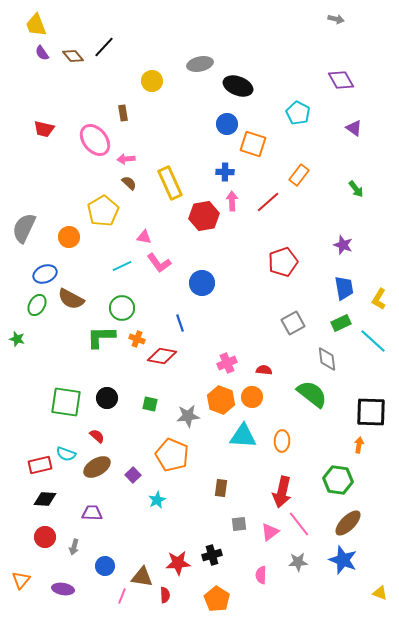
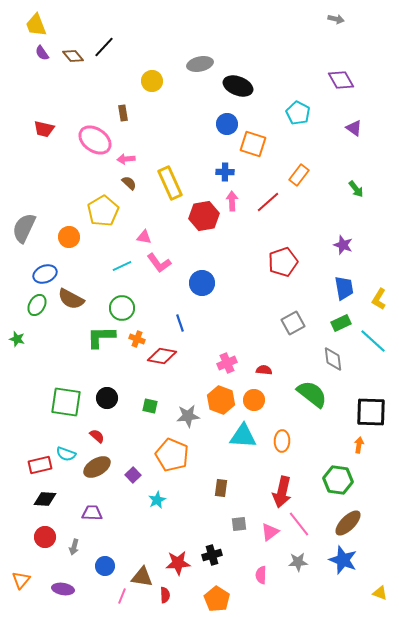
pink ellipse at (95, 140): rotated 16 degrees counterclockwise
gray diamond at (327, 359): moved 6 px right
orange circle at (252, 397): moved 2 px right, 3 px down
green square at (150, 404): moved 2 px down
